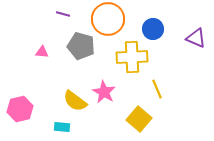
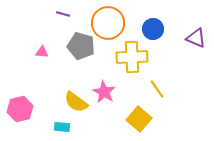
orange circle: moved 4 px down
yellow line: rotated 12 degrees counterclockwise
yellow semicircle: moved 1 px right, 1 px down
